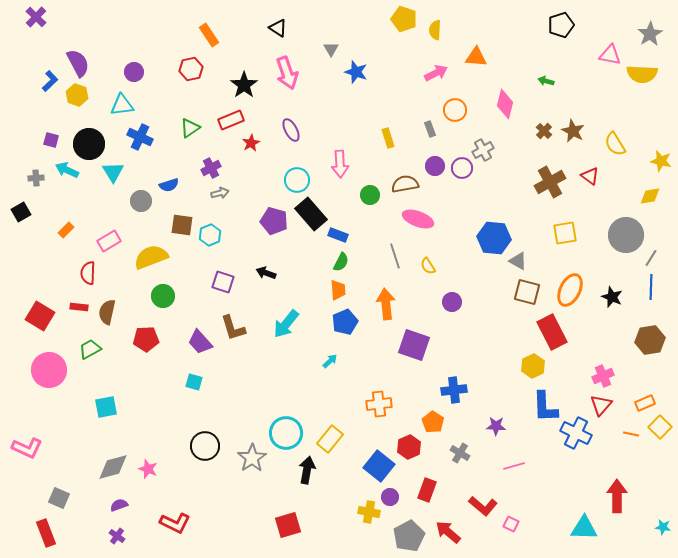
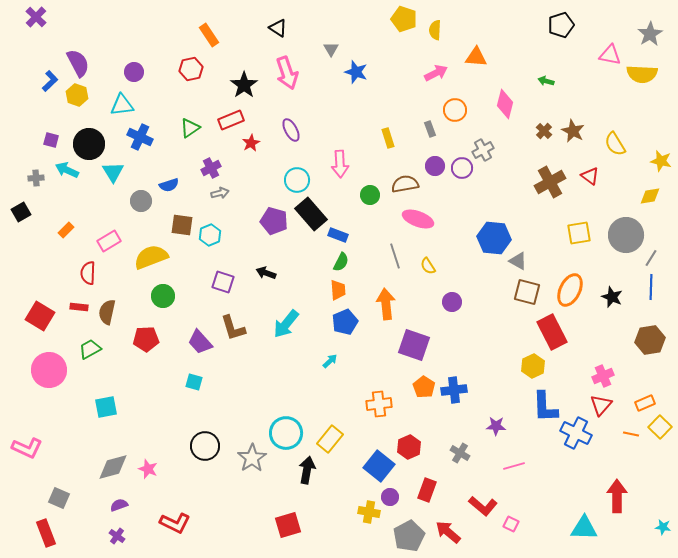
yellow square at (565, 233): moved 14 px right
orange pentagon at (433, 422): moved 9 px left, 35 px up
